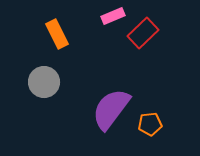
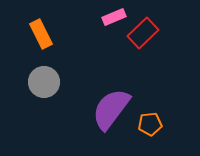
pink rectangle: moved 1 px right, 1 px down
orange rectangle: moved 16 px left
